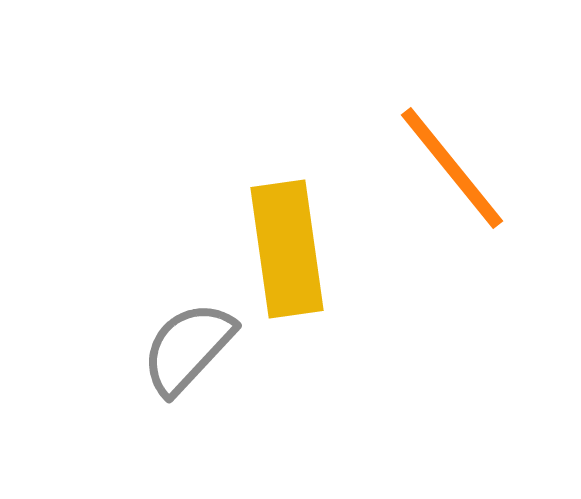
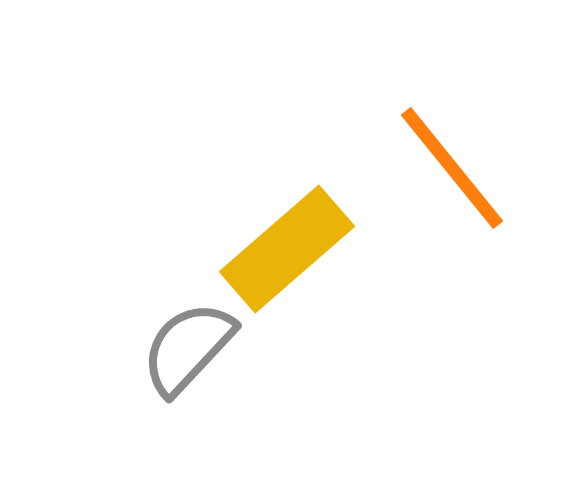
yellow rectangle: rotated 57 degrees clockwise
